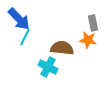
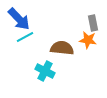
cyan line: rotated 36 degrees clockwise
cyan cross: moved 3 px left, 4 px down
